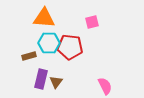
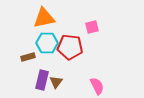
orange triangle: rotated 15 degrees counterclockwise
pink square: moved 5 px down
cyan hexagon: moved 2 px left
brown rectangle: moved 1 px left, 1 px down
purple rectangle: moved 1 px right, 1 px down
pink semicircle: moved 8 px left
